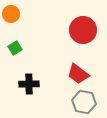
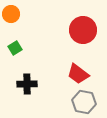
black cross: moved 2 px left
